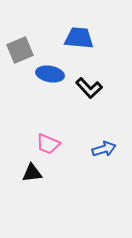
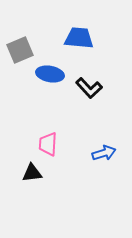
pink trapezoid: rotated 70 degrees clockwise
blue arrow: moved 4 px down
